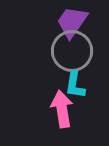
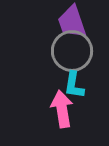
purple trapezoid: rotated 54 degrees counterclockwise
cyan L-shape: moved 1 px left
